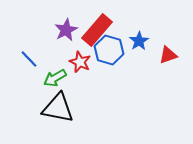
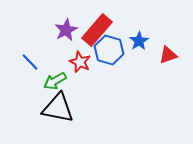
blue line: moved 1 px right, 3 px down
green arrow: moved 3 px down
